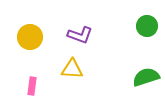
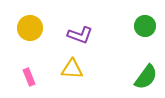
green circle: moved 2 px left
yellow circle: moved 9 px up
green semicircle: rotated 144 degrees clockwise
pink rectangle: moved 3 px left, 9 px up; rotated 30 degrees counterclockwise
